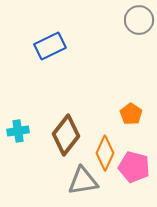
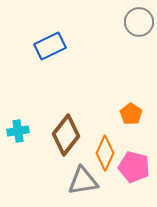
gray circle: moved 2 px down
